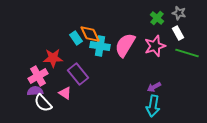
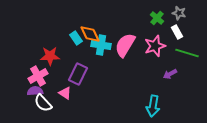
white rectangle: moved 1 px left, 1 px up
cyan cross: moved 1 px right, 1 px up
red star: moved 3 px left, 2 px up
purple rectangle: rotated 65 degrees clockwise
purple arrow: moved 16 px right, 13 px up
